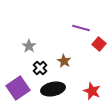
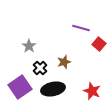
brown star: moved 1 px down; rotated 24 degrees clockwise
purple square: moved 2 px right, 1 px up
